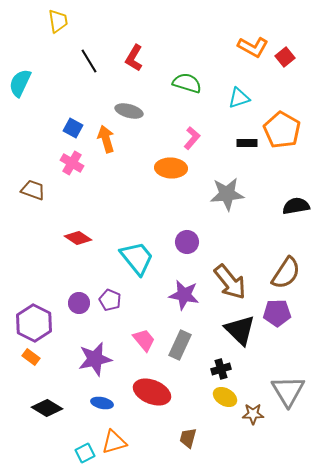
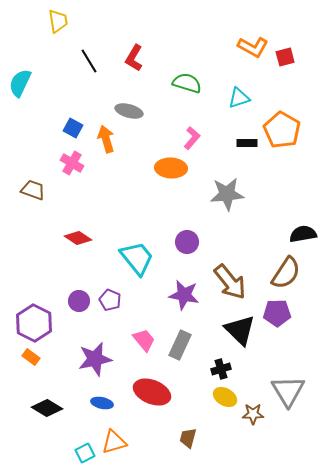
red square at (285, 57): rotated 24 degrees clockwise
black semicircle at (296, 206): moved 7 px right, 28 px down
purple circle at (79, 303): moved 2 px up
